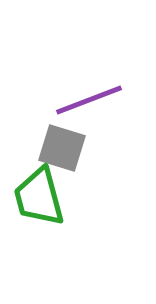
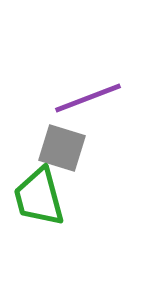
purple line: moved 1 px left, 2 px up
